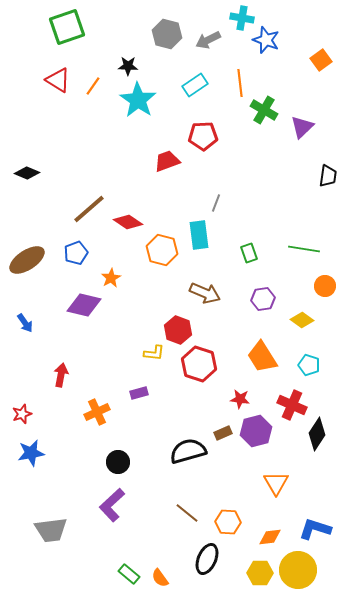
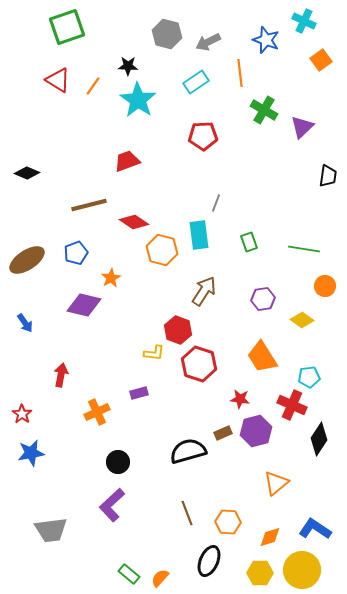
cyan cross at (242, 18): moved 62 px right, 3 px down; rotated 15 degrees clockwise
gray arrow at (208, 40): moved 2 px down
orange line at (240, 83): moved 10 px up
cyan rectangle at (195, 85): moved 1 px right, 3 px up
red trapezoid at (167, 161): moved 40 px left
brown line at (89, 209): moved 4 px up; rotated 27 degrees clockwise
red diamond at (128, 222): moved 6 px right
green rectangle at (249, 253): moved 11 px up
brown arrow at (205, 293): moved 1 px left, 2 px up; rotated 80 degrees counterclockwise
cyan pentagon at (309, 365): moved 12 px down; rotated 25 degrees counterclockwise
red star at (22, 414): rotated 18 degrees counterclockwise
black diamond at (317, 434): moved 2 px right, 5 px down
orange triangle at (276, 483): rotated 20 degrees clockwise
brown line at (187, 513): rotated 30 degrees clockwise
blue L-shape at (315, 529): rotated 16 degrees clockwise
orange diamond at (270, 537): rotated 10 degrees counterclockwise
black ellipse at (207, 559): moved 2 px right, 2 px down
yellow circle at (298, 570): moved 4 px right
orange semicircle at (160, 578): rotated 78 degrees clockwise
